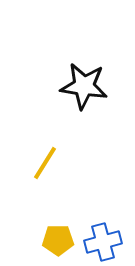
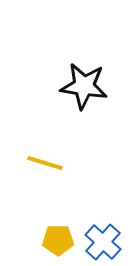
yellow line: rotated 75 degrees clockwise
blue cross: rotated 33 degrees counterclockwise
